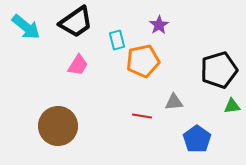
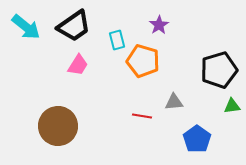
black trapezoid: moved 2 px left, 4 px down
orange pentagon: rotated 28 degrees clockwise
